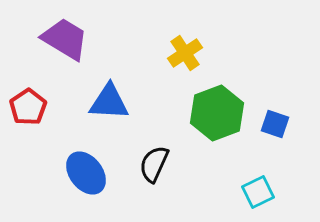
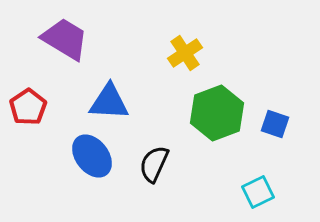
blue ellipse: moved 6 px right, 17 px up
